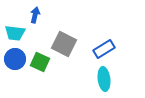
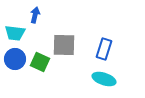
gray square: moved 1 px down; rotated 25 degrees counterclockwise
blue rectangle: rotated 40 degrees counterclockwise
cyan ellipse: rotated 65 degrees counterclockwise
